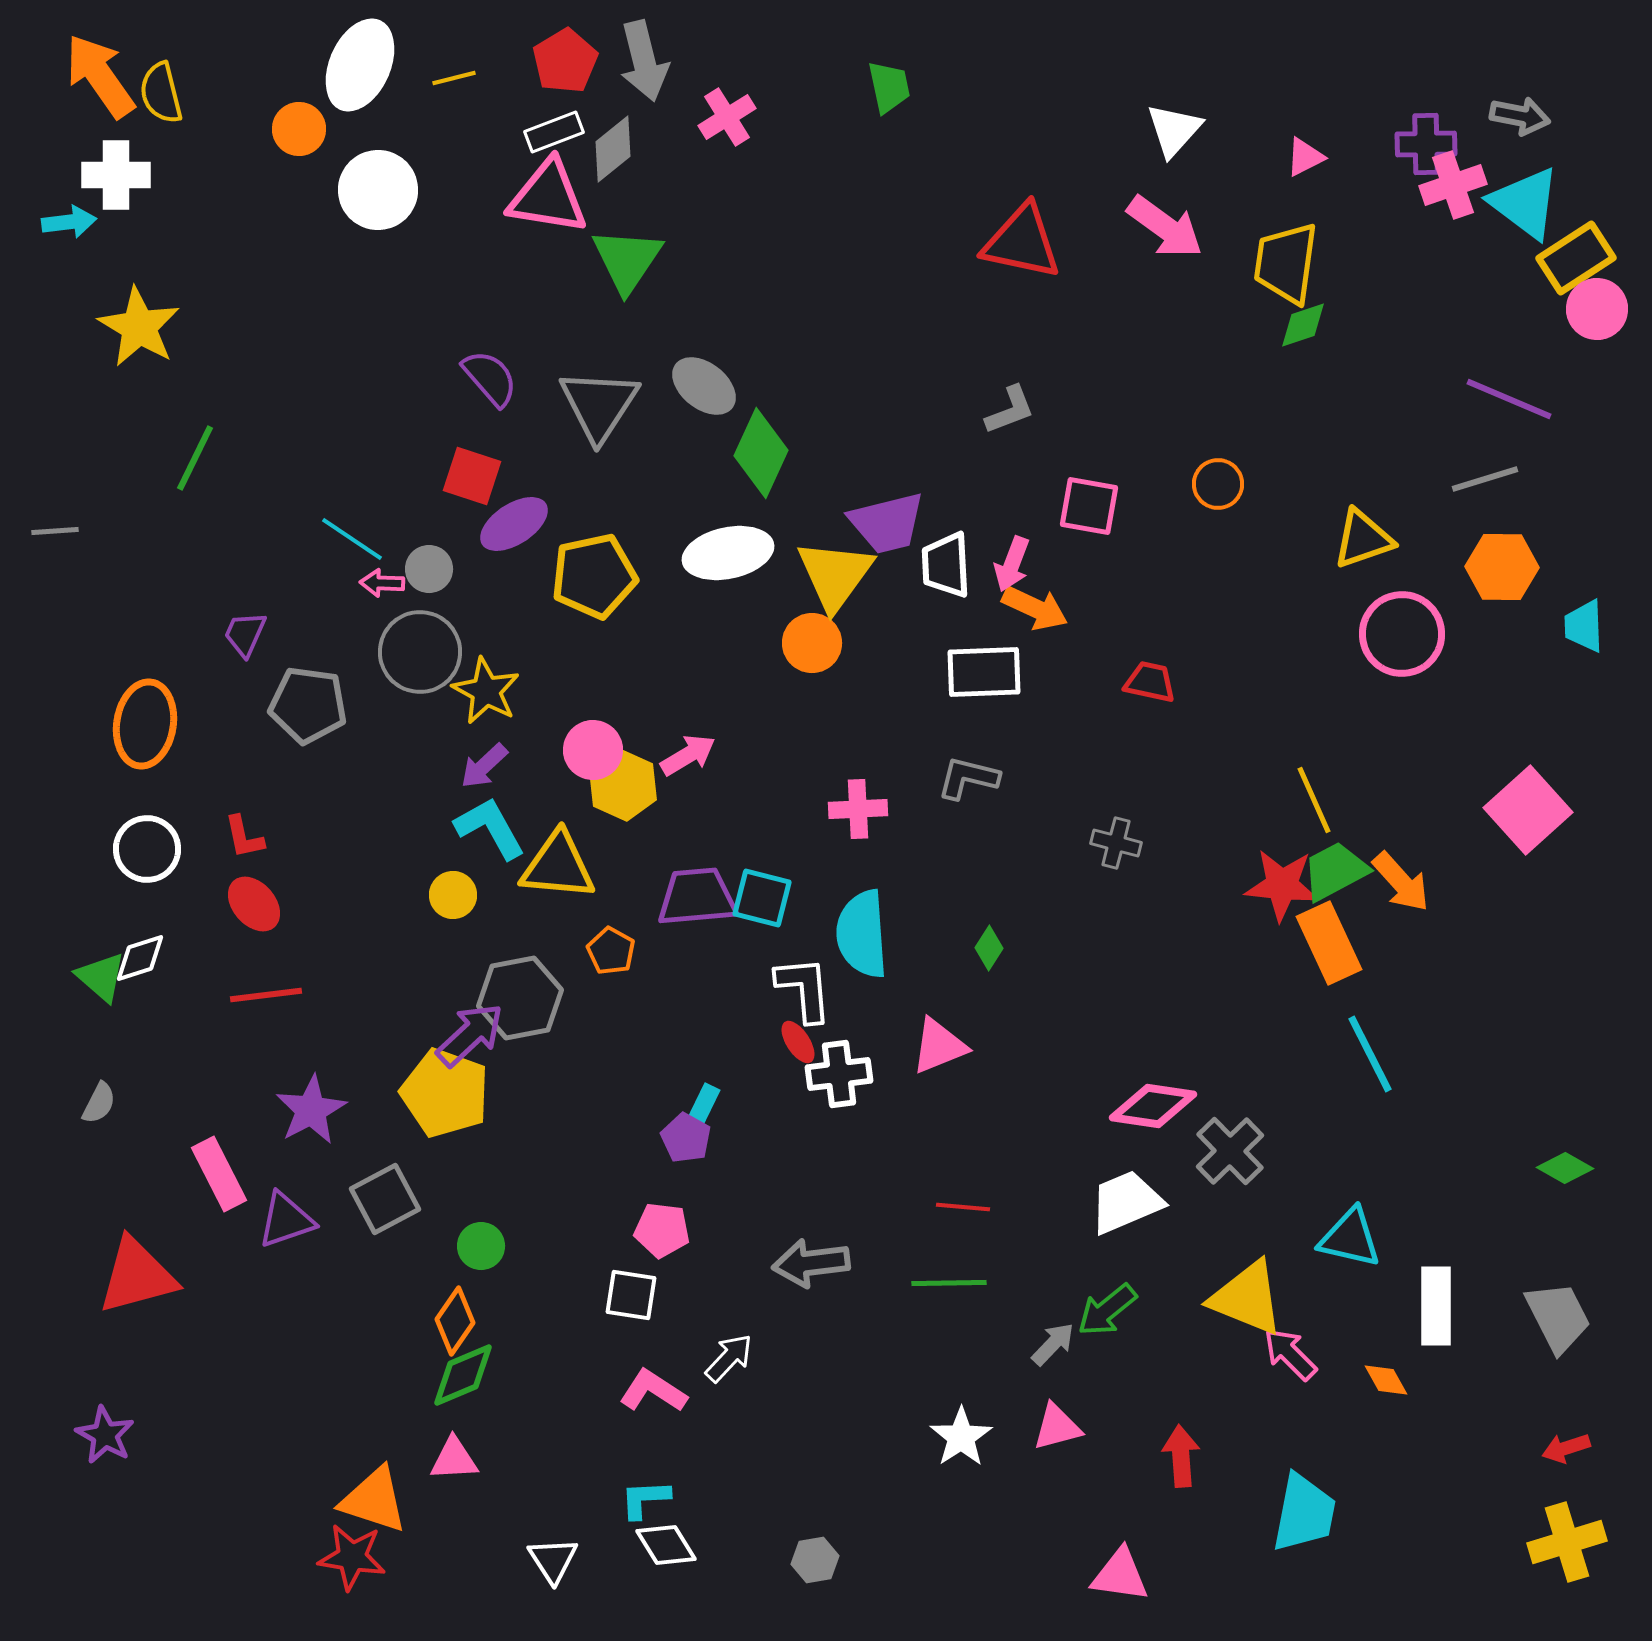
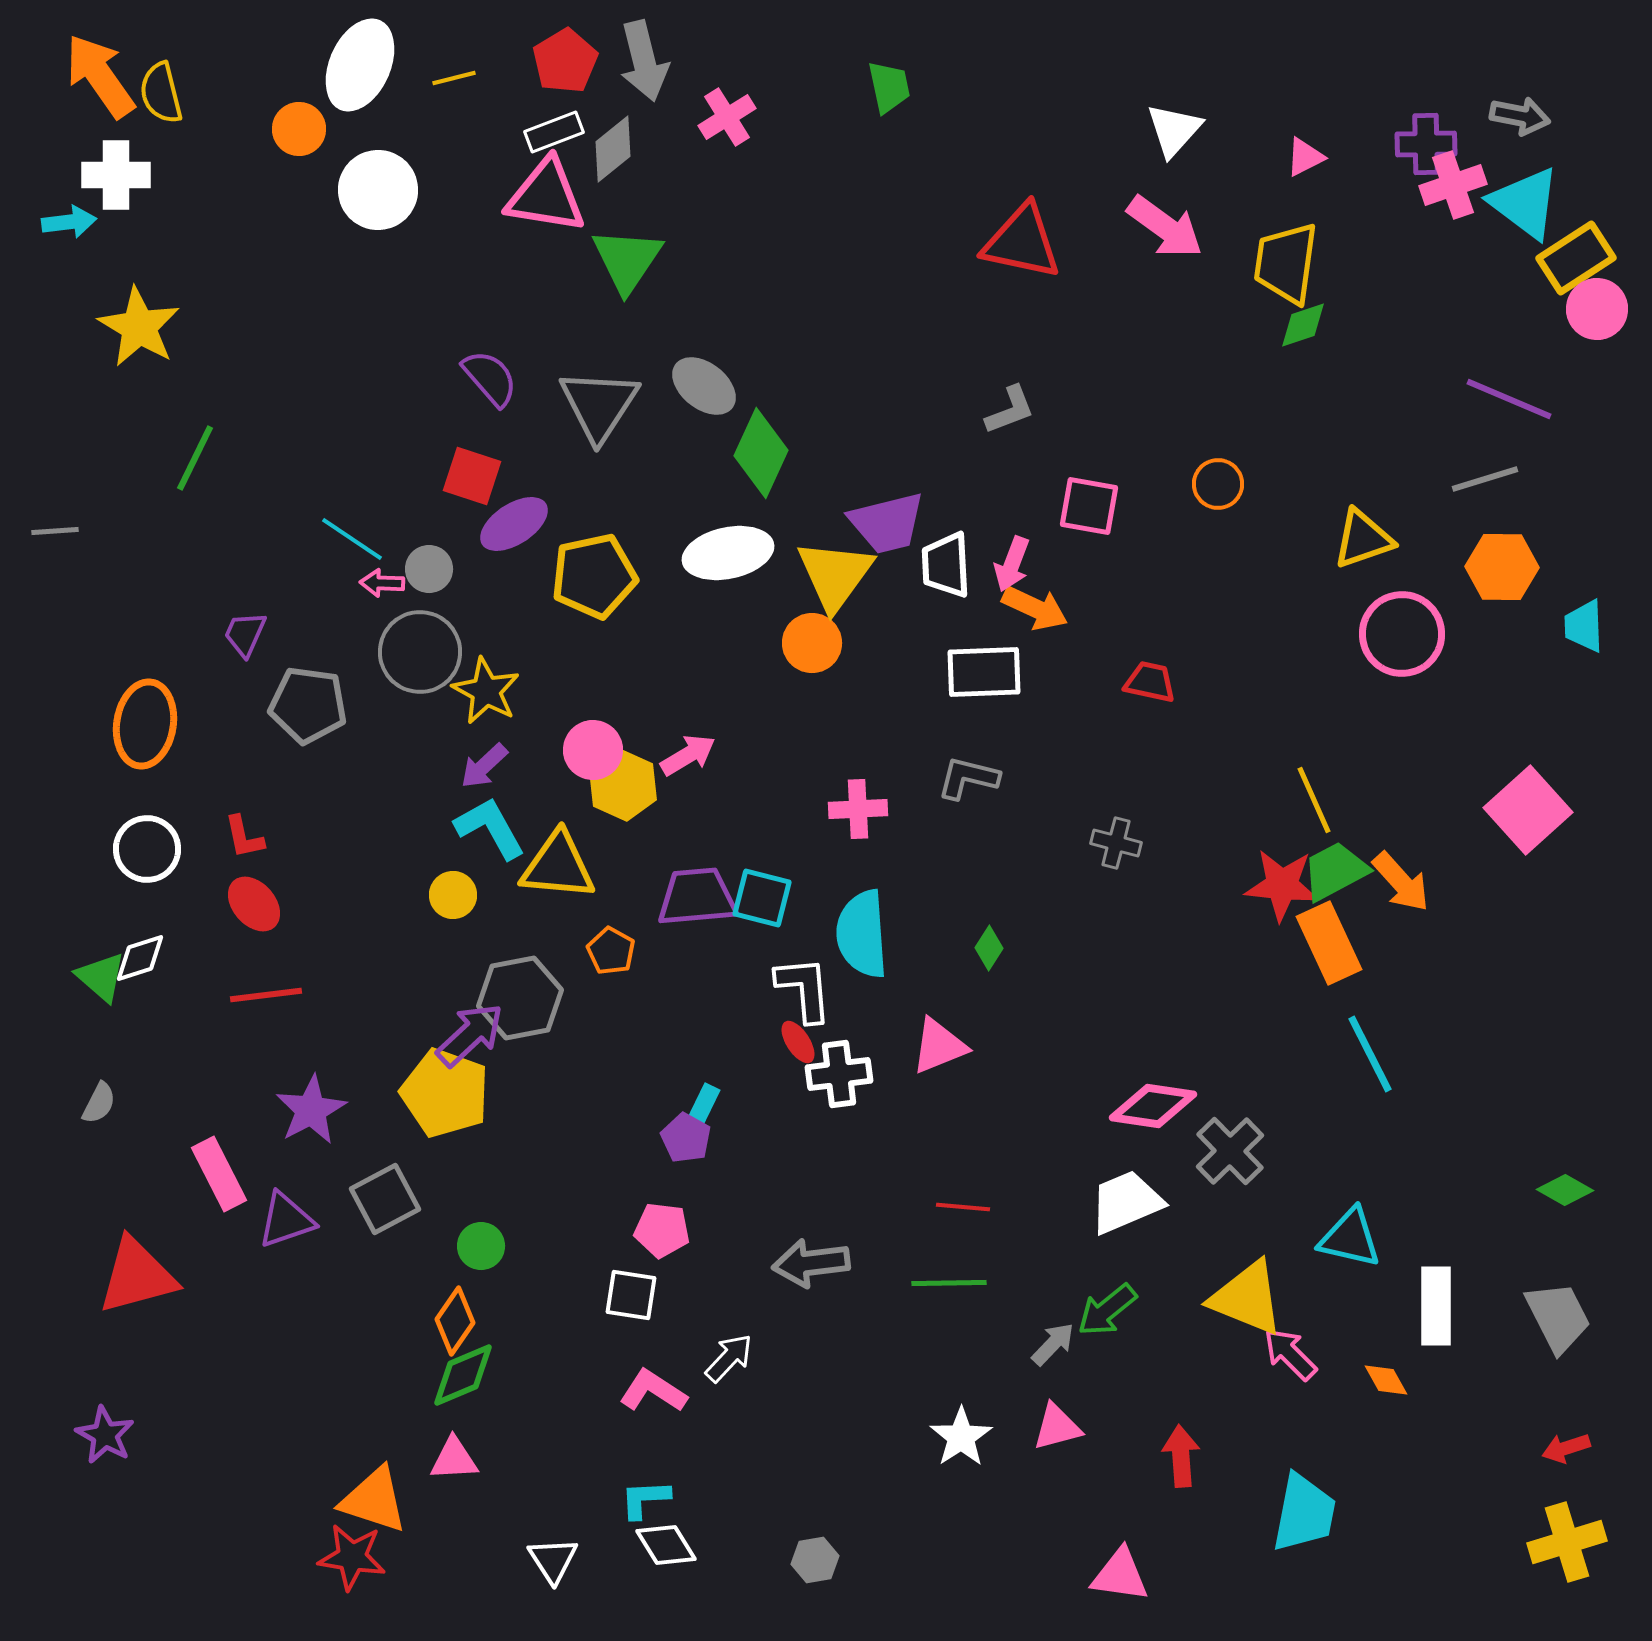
pink triangle at (548, 197): moved 2 px left, 1 px up
green diamond at (1565, 1168): moved 22 px down
